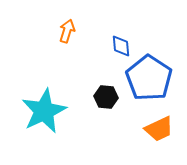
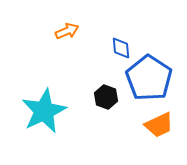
orange arrow: rotated 50 degrees clockwise
blue diamond: moved 2 px down
black hexagon: rotated 15 degrees clockwise
orange trapezoid: moved 4 px up
